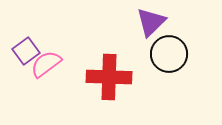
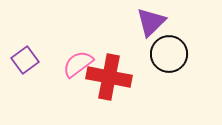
purple square: moved 1 px left, 9 px down
pink semicircle: moved 32 px right
red cross: rotated 9 degrees clockwise
